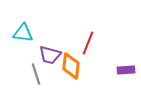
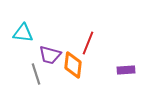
orange diamond: moved 2 px right, 1 px up
